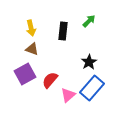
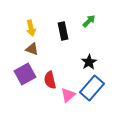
black rectangle: rotated 18 degrees counterclockwise
red semicircle: rotated 54 degrees counterclockwise
